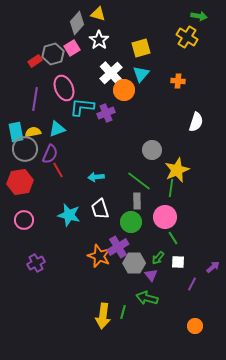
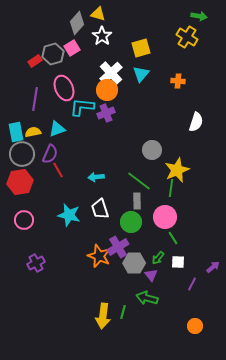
white star at (99, 40): moved 3 px right, 4 px up
orange circle at (124, 90): moved 17 px left
gray circle at (25, 149): moved 3 px left, 5 px down
